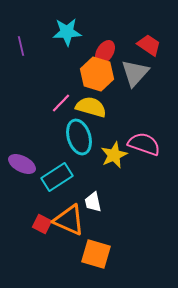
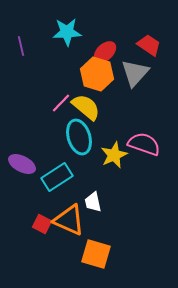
red ellipse: rotated 15 degrees clockwise
yellow semicircle: moved 5 px left; rotated 24 degrees clockwise
